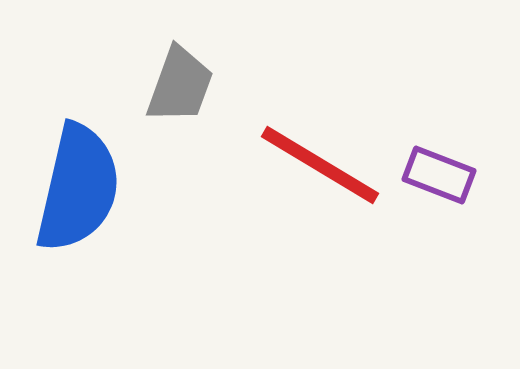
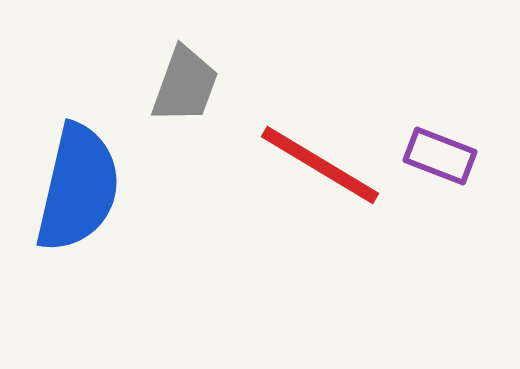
gray trapezoid: moved 5 px right
purple rectangle: moved 1 px right, 19 px up
